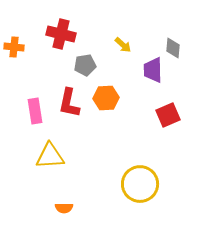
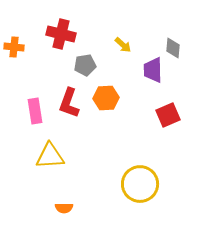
red L-shape: rotated 8 degrees clockwise
